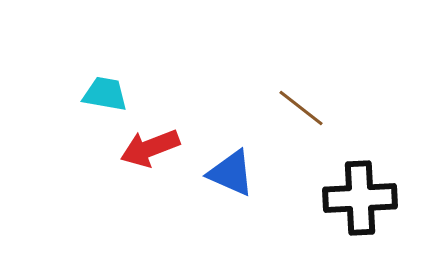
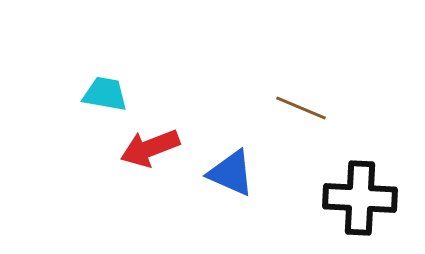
brown line: rotated 15 degrees counterclockwise
black cross: rotated 6 degrees clockwise
